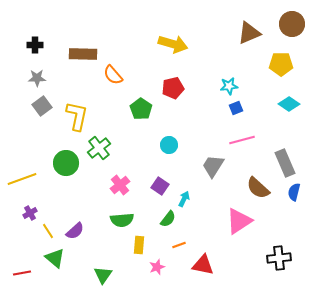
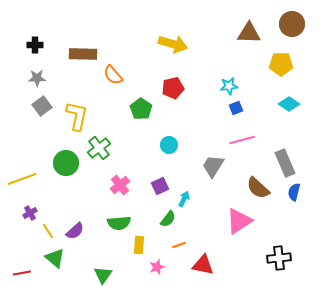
brown triangle at (249, 33): rotated 25 degrees clockwise
purple square at (160, 186): rotated 30 degrees clockwise
green semicircle at (122, 220): moved 3 px left, 3 px down
